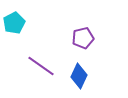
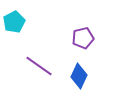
cyan pentagon: moved 1 px up
purple line: moved 2 px left
